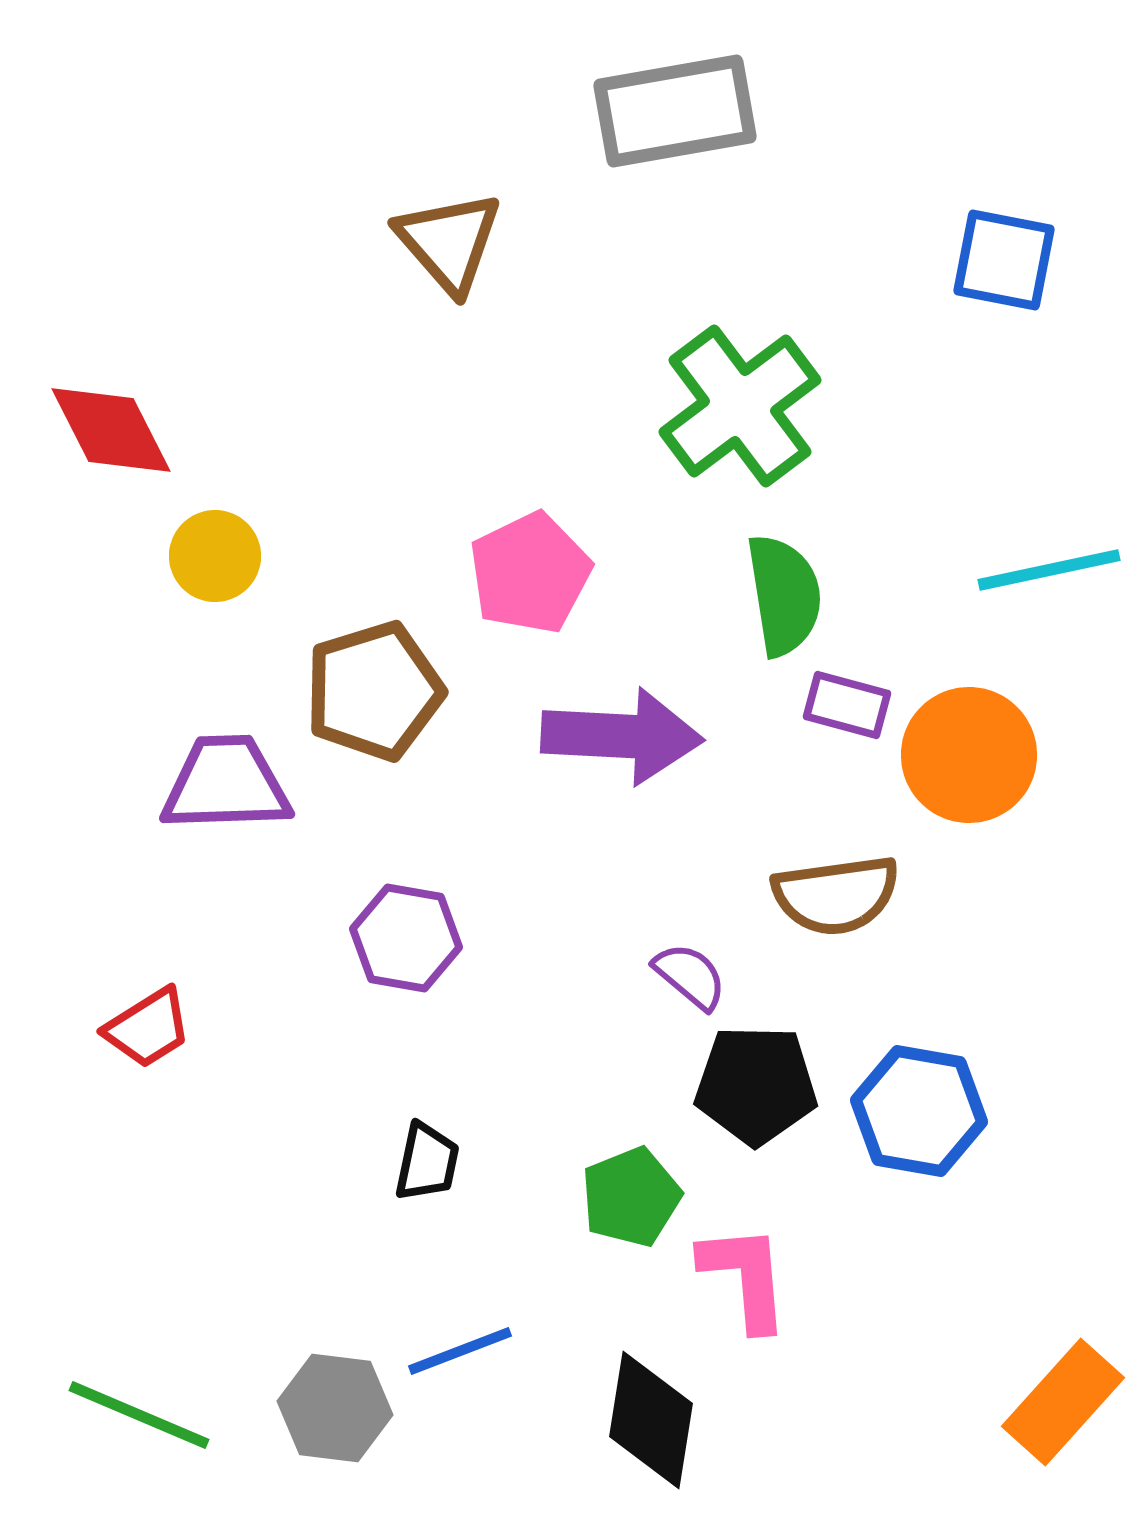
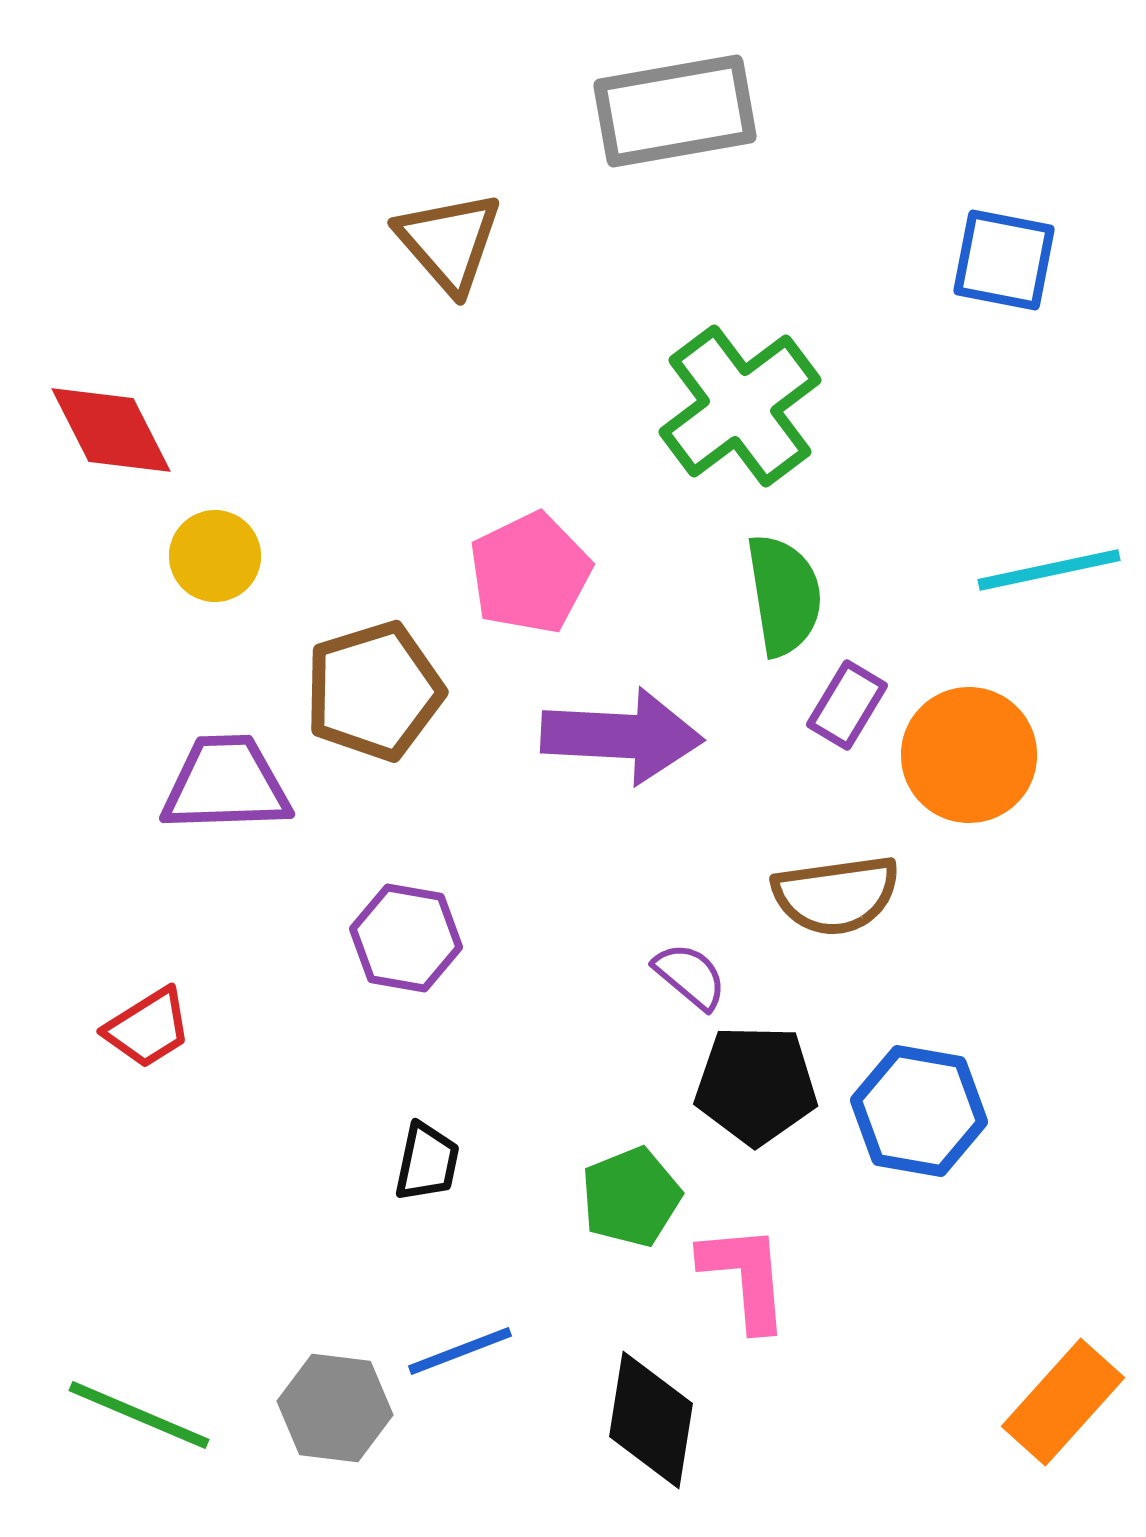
purple rectangle: rotated 74 degrees counterclockwise
